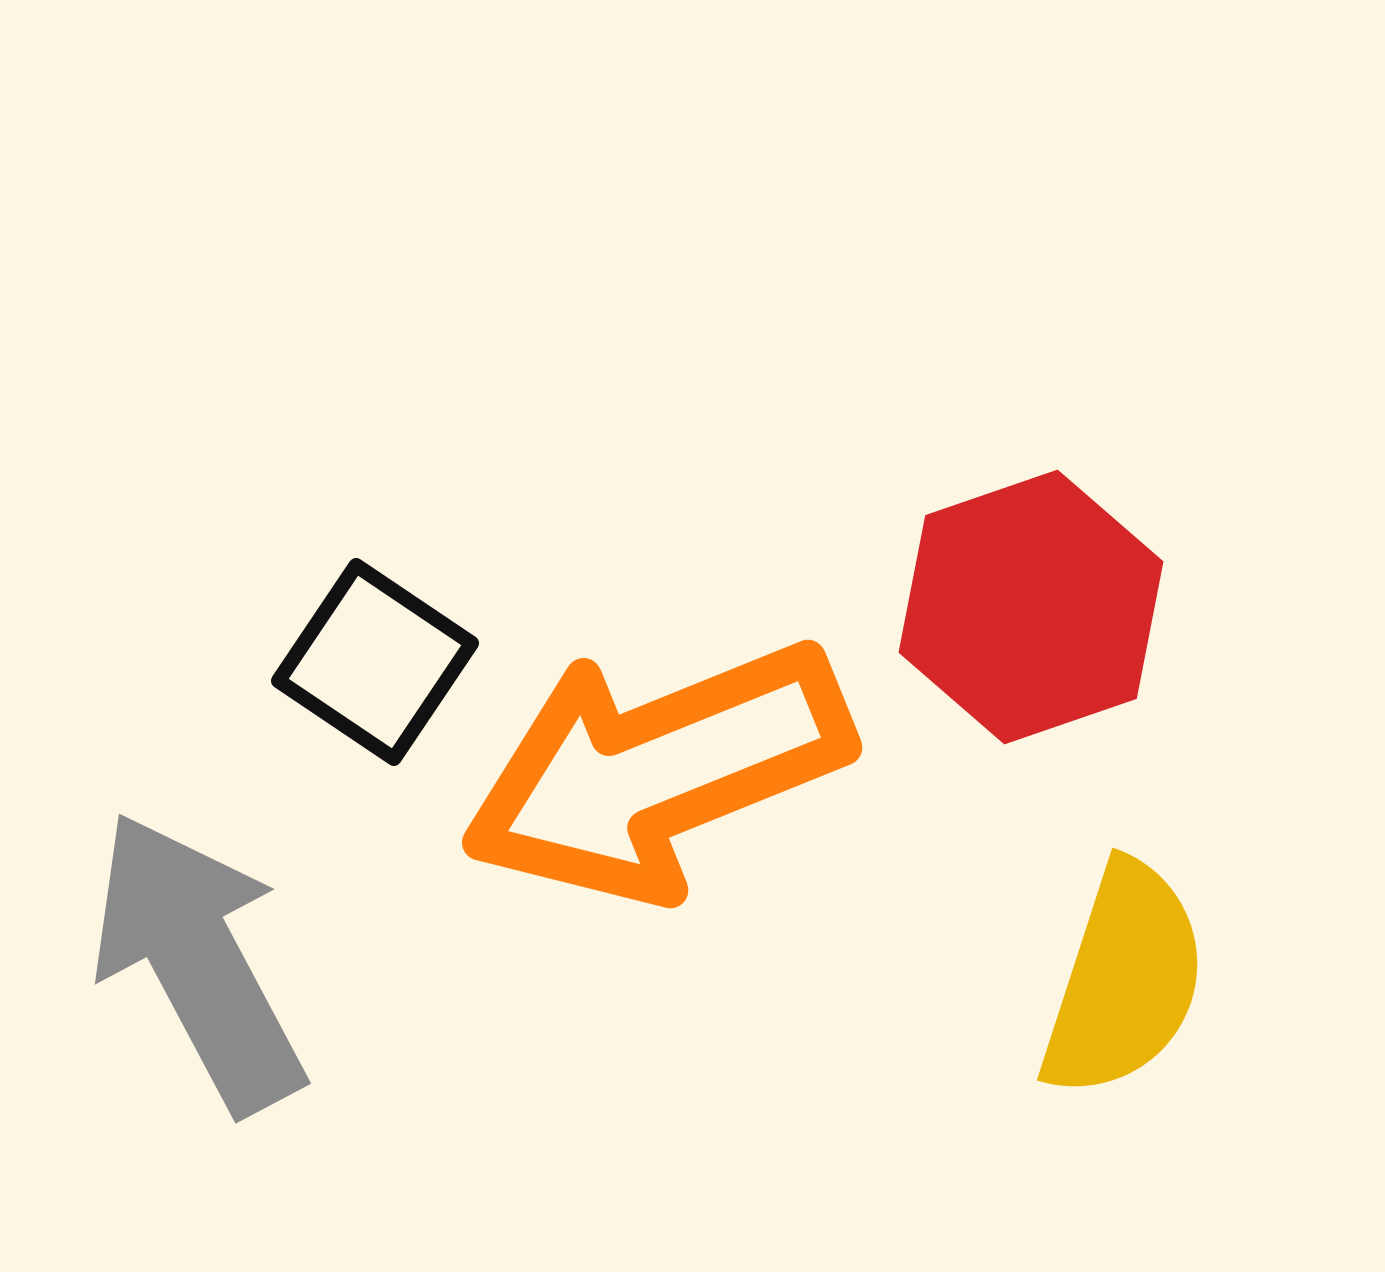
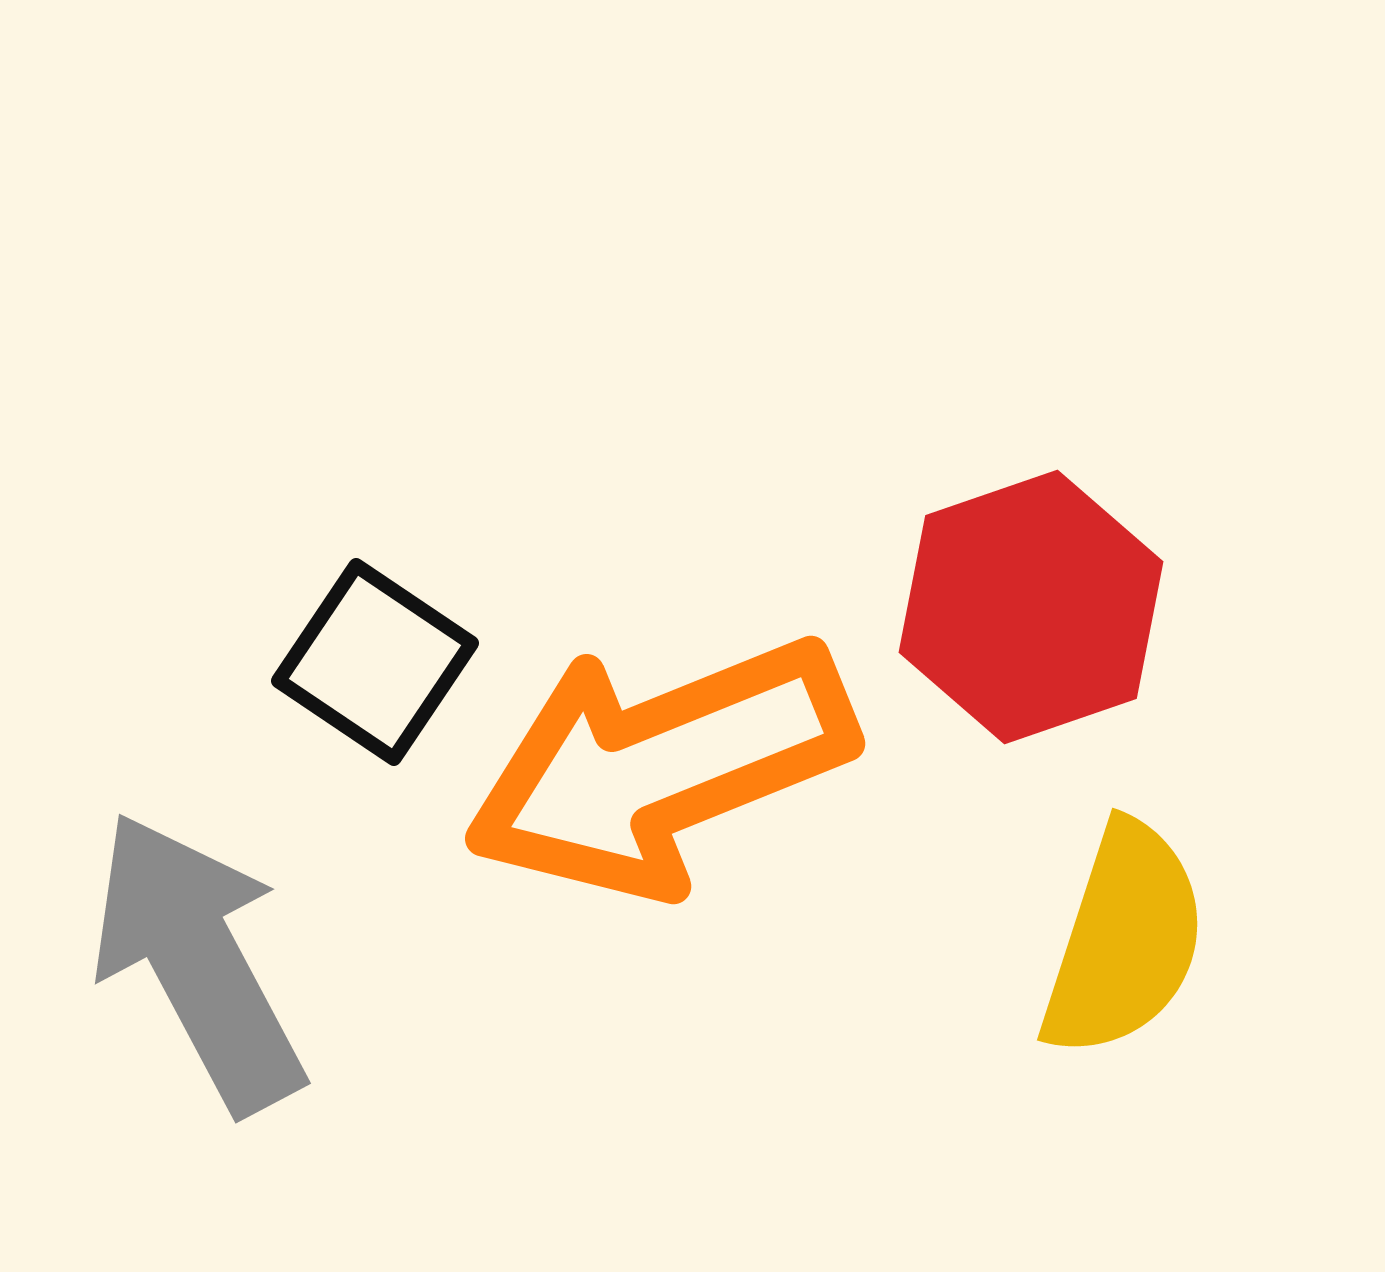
orange arrow: moved 3 px right, 4 px up
yellow semicircle: moved 40 px up
